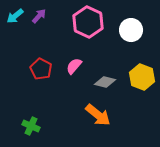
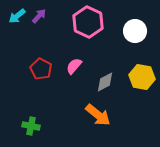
cyan arrow: moved 2 px right
white circle: moved 4 px right, 1 px down
yellow hexagon: rotated 10 degrees counterclockwise
gray diamond: rotated 40 degrees counterclockwise
green cross: rotated 12 degrees counterclockwise
